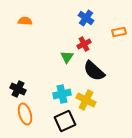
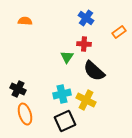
orange rectangle: rotated 24 degrees counterclockwise
red cross: rotated 32 degrees clockwise
